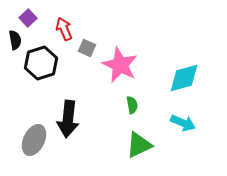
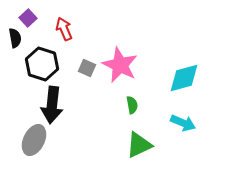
black semicircle: moved 2 px up
gray square: moved 20 px down
black hexagon: moved 1 px right, 1 px down; rotated 24 degrees counterclockwise
black arrow: moved 16 px left, 14 px up
